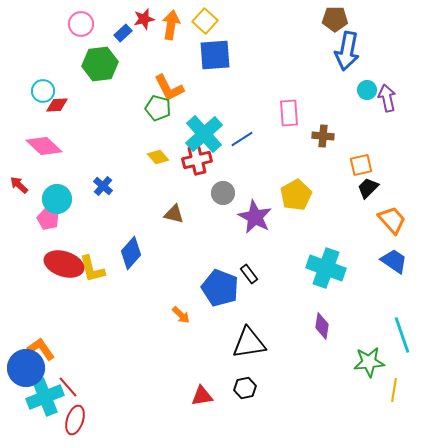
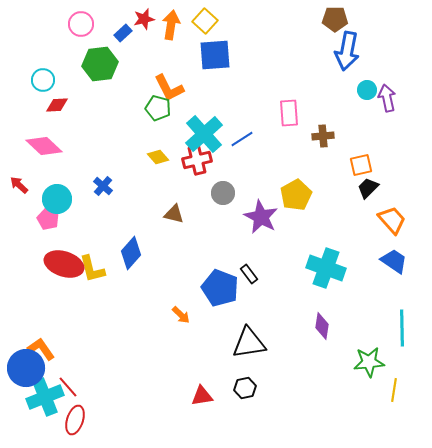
cyan circle at (43, 91): moved 11 px up
brown cross at (323, 136): rotated 10 degrees counterclockwise
purple star at (255, 217): moved 6 px right
cyan line at (402, 335): moved 7 px up; rotated 18 degrees clockwise
